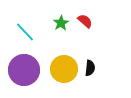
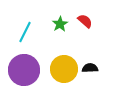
green star: moved 1 px left, 1 px down
cyan line: rotated 70 degrees clockwise
black semicircle: rotated 98 degrees counterclockwise
